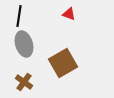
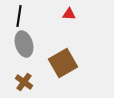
red triangle: rotated 16 degrees counterclockwise
